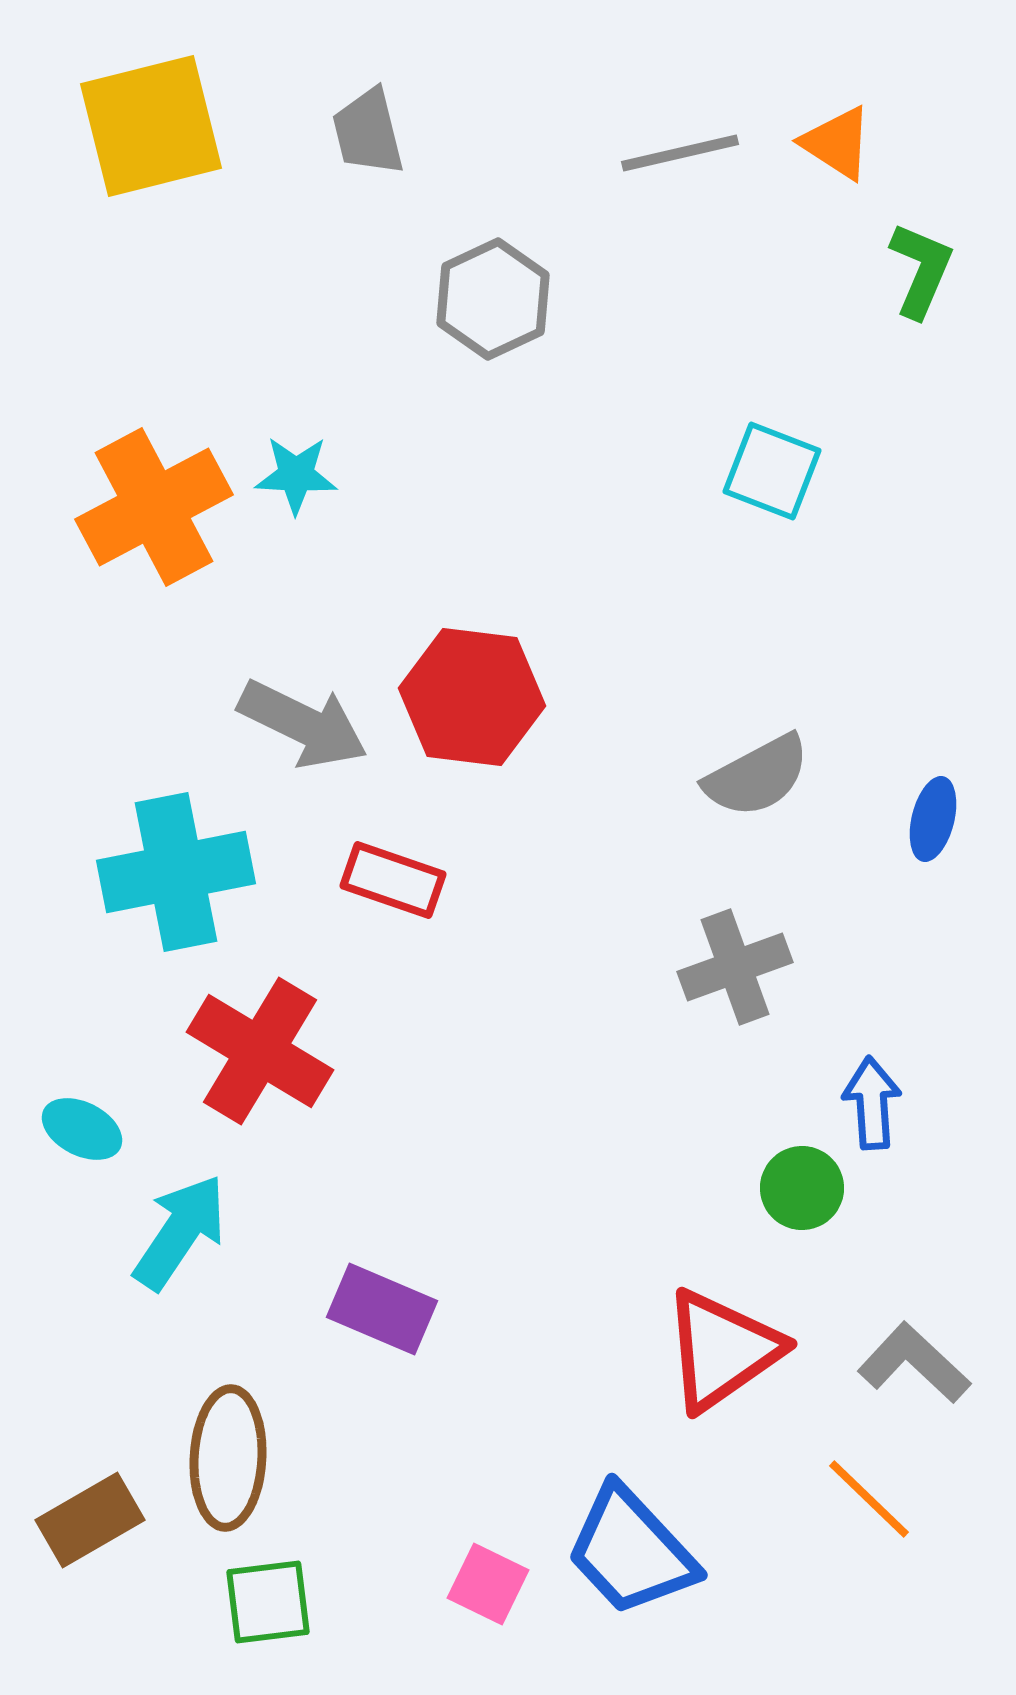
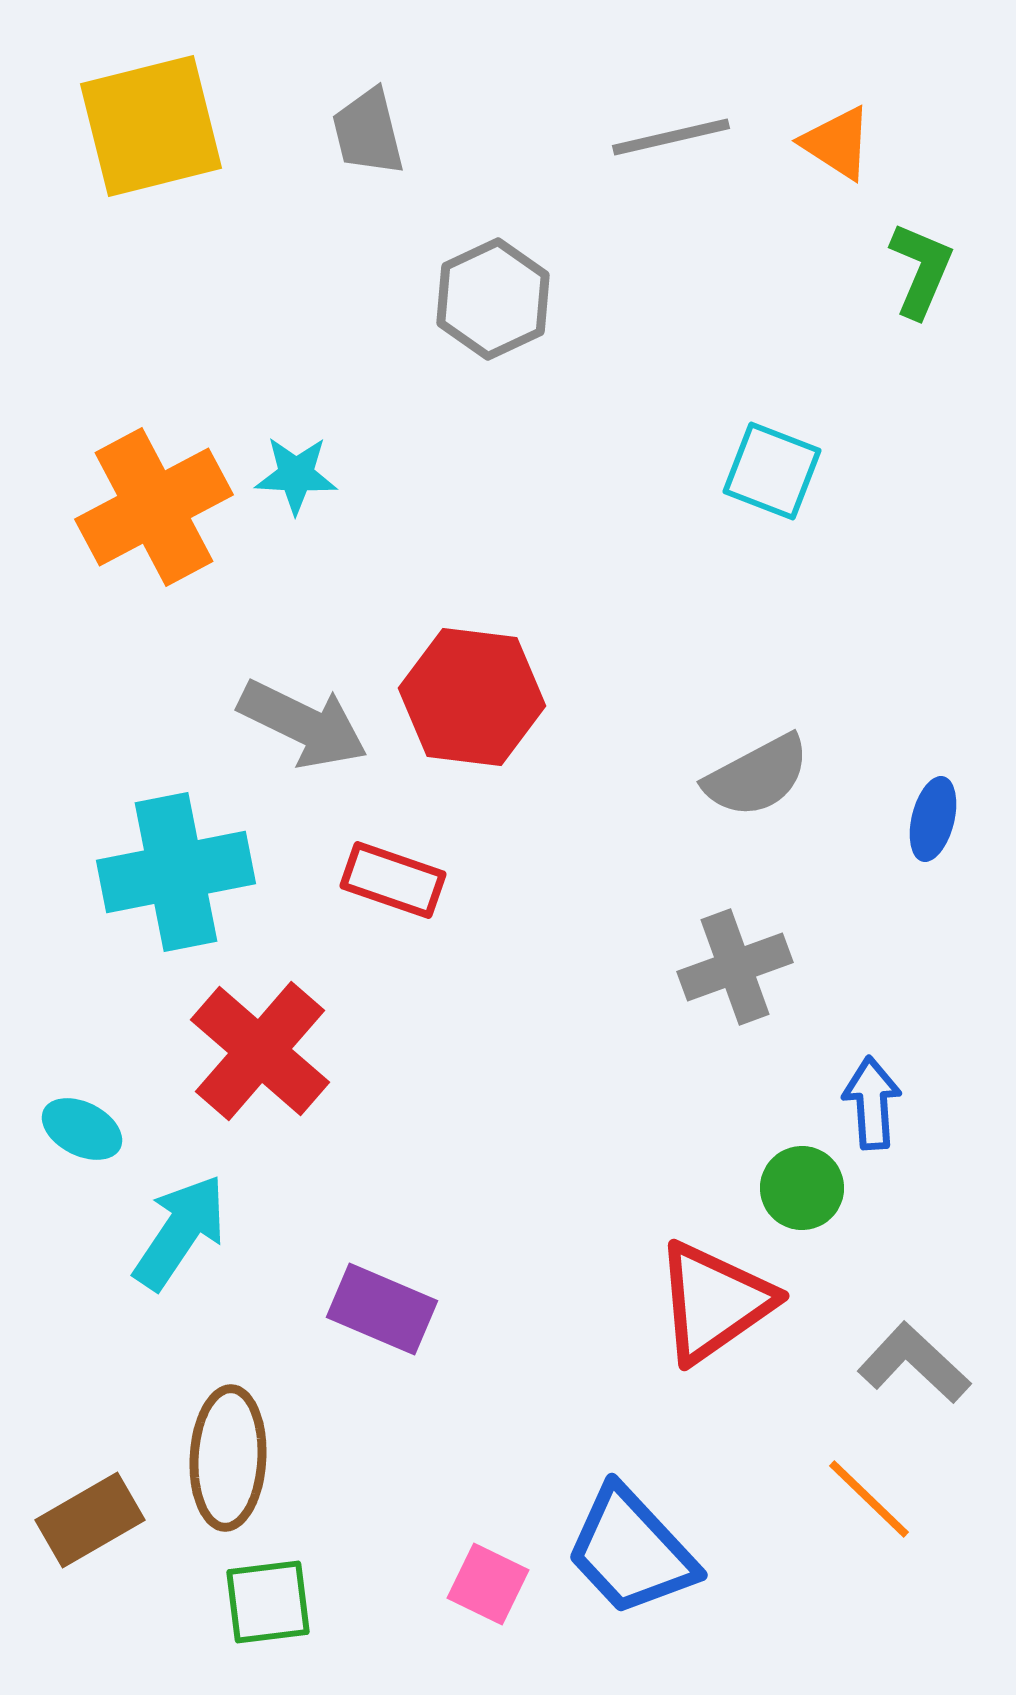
gray line: moved 9 px left, 16 px up
red cross: rotated 10 degrees clockwise
red triangle: moved 8 px left, 48 px up
